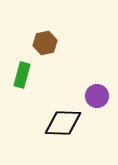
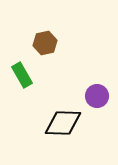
green rectangle: rotated 45 degrees counterclockwise
